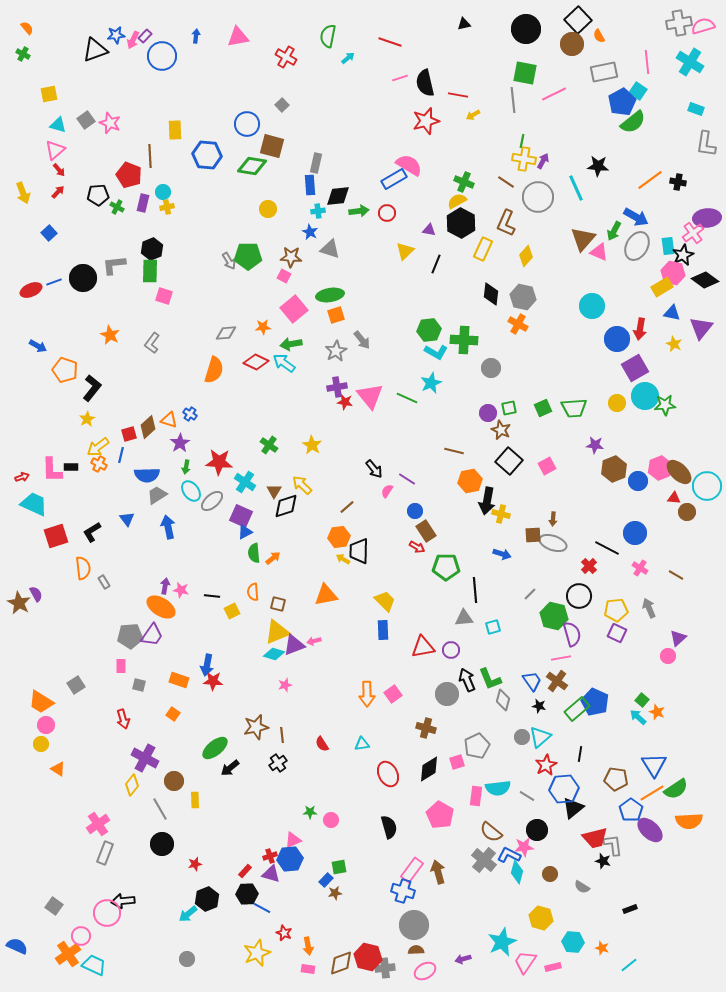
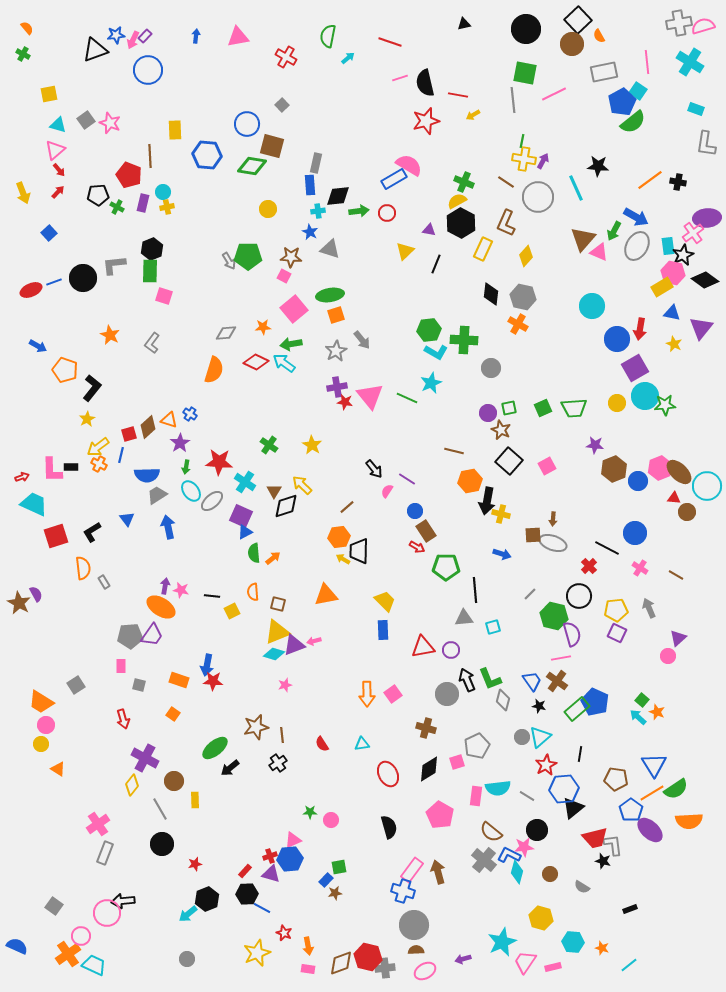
blue circle at (162, 56): moved 14 px left, 14 px down
